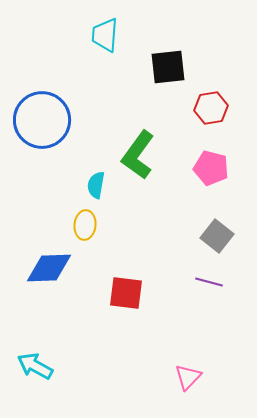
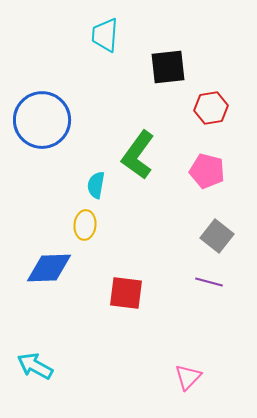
pink pentagon: moved 4 px left, 3 px down
